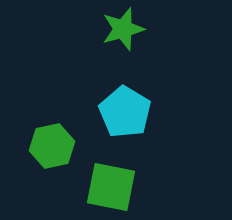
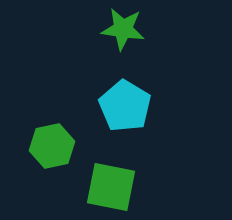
green star: rotated 24 degrees clockwise
cyan pentagon: moved 6 px up
